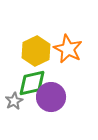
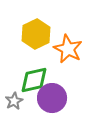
yellow hexagon: moved 17 px up
green diamond: moved 2 px right, 3 px up
purple circle: moved 1 px right, 1 px down
